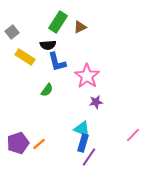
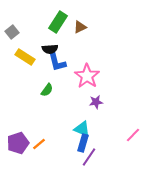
black semicircle: moved 2 px right, 4 px down
